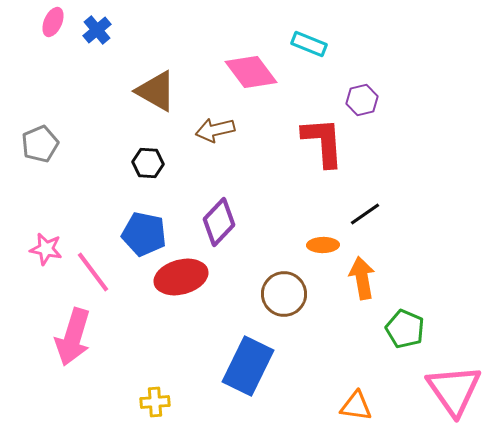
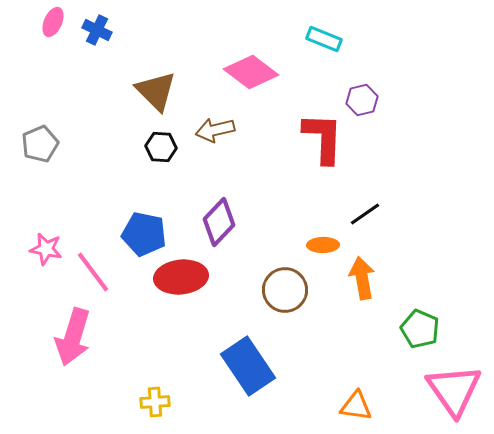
blue cross: rotated 24 degrees counterclockwise
cyan rectangle: moved 15 px right, 5 px up
pink diamond: rotated 16 degrees counterclockwise
brown triangle: rotated 15 degrees clockwise
red L-shape: moved 4 px up; rotated 6 degrees clockwise
black hexagon: moved 13 px right, 16 px up
red ellipse: rotated 9 degrees clockwise
brown circle: moved 1 px right, 4 px up
green pentagon: moved 15 px right
blue rectangle: rotated 60 degrees counterclockwise
